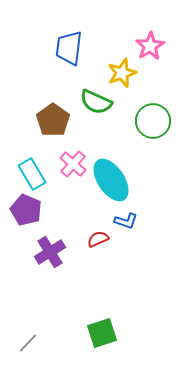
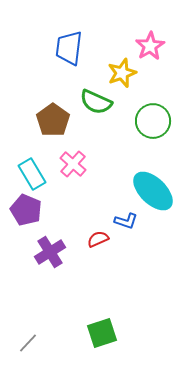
cyan ellipse: moved 42 px right, 11 px down; rotated 12 degrees counterclockwise
